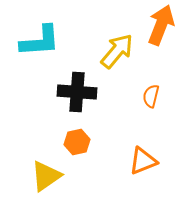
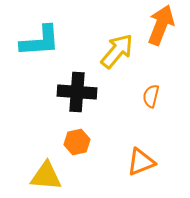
orange triangle: moved 2 px left, 1 px down
yellow triangle: rotated 40 degrees clockwise
